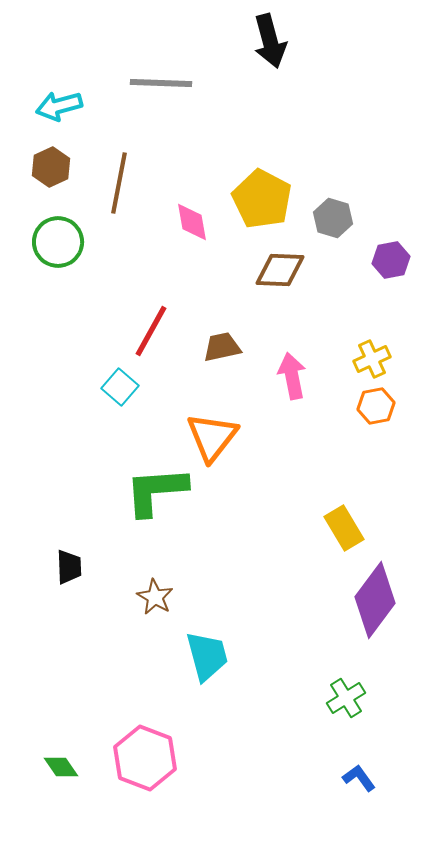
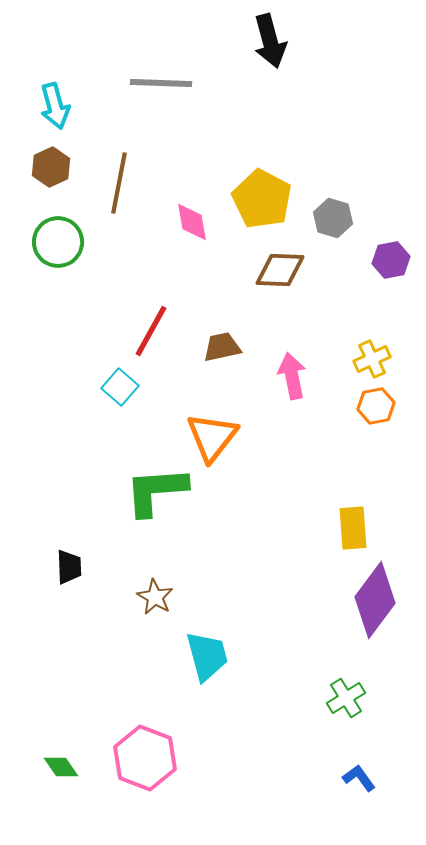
cyan arrow: moved 4 px left; rotated 90 degrees counterclockwise
yellow rectangle: moved 9 px right; rotated 27 degrees clockwise
